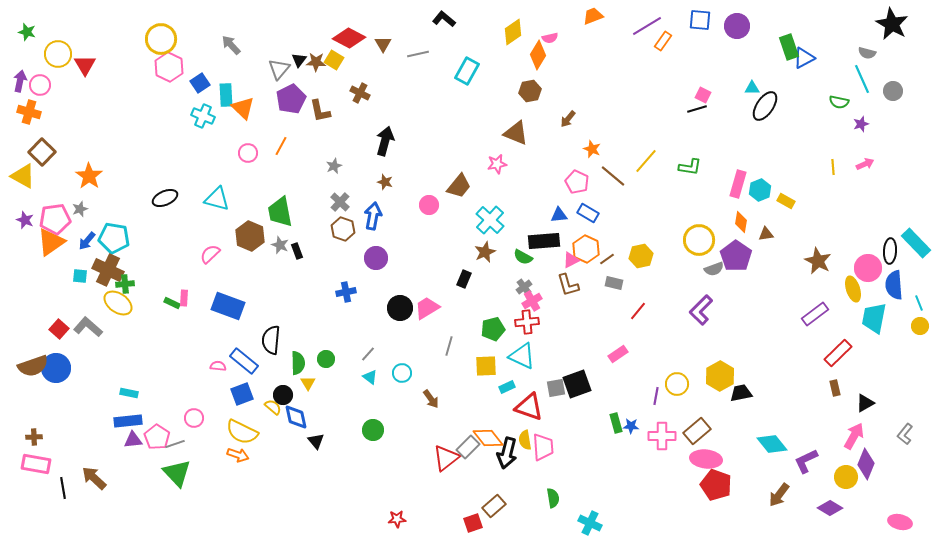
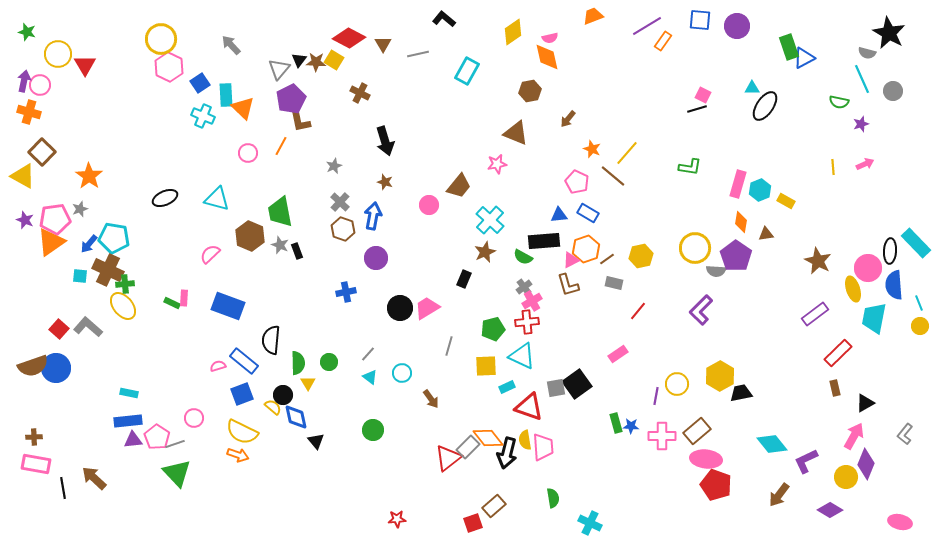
black star at (892, 24): moved 3 px left, 9 px down
orange diamond at (538, 55): moved 9 px right, 2 px down; rotated 44 degrees counterclockwise
purple arrow at (20, 81): moved 4 px right
brown L-shape at (320, 111): moved 20 px left, 10 px down
black arrow at (385, 141): rotated 148 degrees clockwise
yellow line at (646, 161): moved 19 px left, 8 px up
yellow circle at (699, 240): moved 4 px left, 8 px down
blue arrow at (87, 241): moved 2 px right, 3 px down
orange hexagon at (586, 249): rotated 16 degrees clockwise
gray semicircle at (714, 269): moved 2 px right, 2 px down; rotated 24 degrees clockwise
yellow ellipse at (118, 303): moved 5 px right, 3 px down; rotated 16 degrees clockwise
green circle at (326, 359): moved 3 px right, 3 px down
pink semicircle at (218, 366): rotated 21 degrees counterclockwise
black square at (577, 384): rotated 16 degrees counterclockwise
red triangle at (446, 458): moved 2 px right
purple diamond at (830, 508): moved 2 px down
